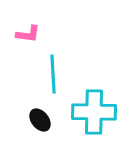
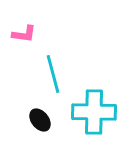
pink L-shape: moved 4 px left
cyan line: rotated 12 degrees counterclockwise
